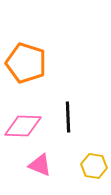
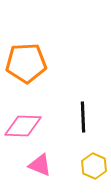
orange pentagon: rotated 21 degrees counterclockwise
black line: moved 15 px right
yellow hexagon: rotated 15 degrees clockwise
